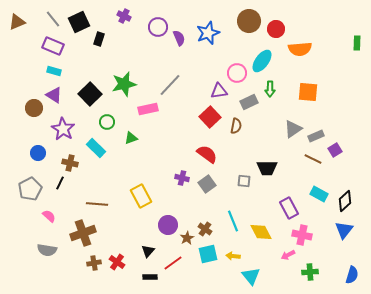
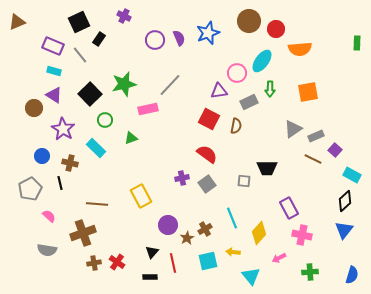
gray line at (53, 19): moved 27 px right, 36 px down
purple circle at (158, 27): moved 3 px left, 13 px down
black rectangle at (99, 39): rotated 16 degrees clockwise
orange square at (308, 92): rotated 15 degrees counterclockwise
red square at (210, 117): moved 1 px left, 2 px down; rotated 20 degrees counterclockwise
green circle at (107, 122): moved 2 px left, 2 px up
purple square at (335, 150): rotated 16 degrees counterclockwise
blue circle at (38, 153): moved 4 px right, 3 px down
purple cross at (182, 178): rotated 24 degrees counterclockwise
black line at (60, 183): rotated 40 degrees counterclockwise
cyan rectangle at (319, 194): moved 33 px right, 19 px up
cyan line at (233, 221): moved 1 px left, 3 px up
brown cross at (205, 229): rotated 24 degrees clockwise
yellow diamond at (261, 232): moved 2 px left, 1 px down; rotated 70 degrees clockwise
black triangle at (148, 251): moved 4 px right, 1 px down
cyan square at (208, 254): moved 7 px down
pink arrow at (288, 255): moved 9 px left, 3 px down
yellow arrow at (233, 256): moved 4 px up
red line at (173, 263): rotated 66 degrees counterclockwise
